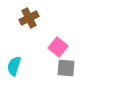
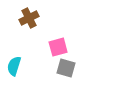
pink square: rotated 36 degrees clockwise
gray square: rotated 12 degrees clockwise
